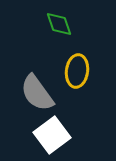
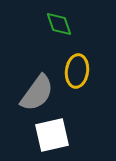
gray semicircle: rotated 108 degrees counterclockwise
white square: rotated 24 degrees clockwise
